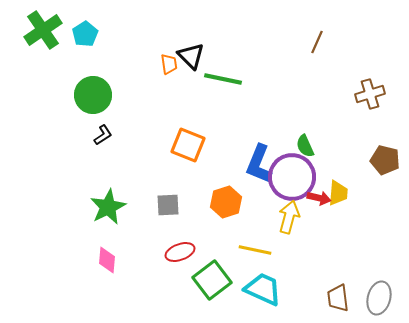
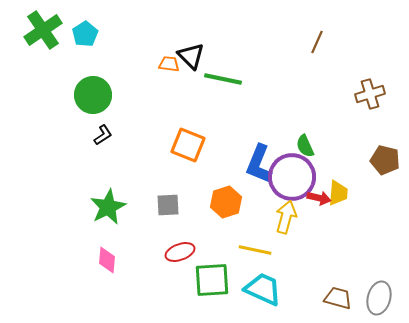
orange trapezoid: rotated 75 degrees counterclockwise
yellow arrow: moved 3 px left
green square: rotated 33 degrees clockwise
brown trapezoid: rotated 112 degrees clockwise
